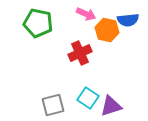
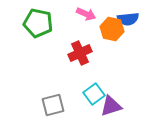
blue semicircle: moved 1 px up
orange hexagon: moved 5 px right, 1 px up
cyan square: moved 6 px right, 4 px up; rotated 20 degrees clockwise
